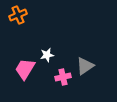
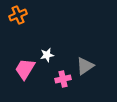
pink cross: moved 2 px down
